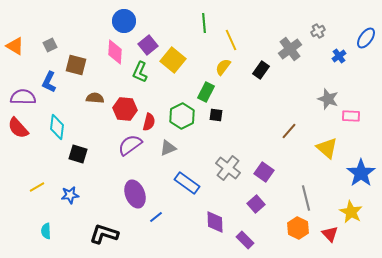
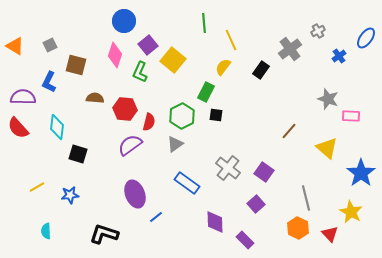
pink diamond at (115, 52): moved 3 px down; rotated 15 degrees clockwise
gray triangle at (168, 148): moved 7 px right, 4 px up; rotated 12 degrees counterclockwise
